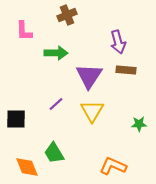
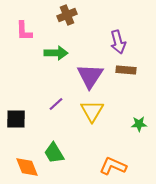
purple triangle: moved 1 px right
